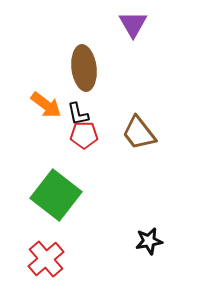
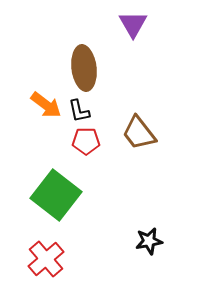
black L-shape: moved 1 px right, 3 px up
red pentagon: moved 2 px right, 6 px down
